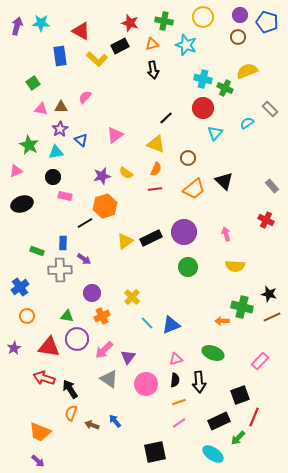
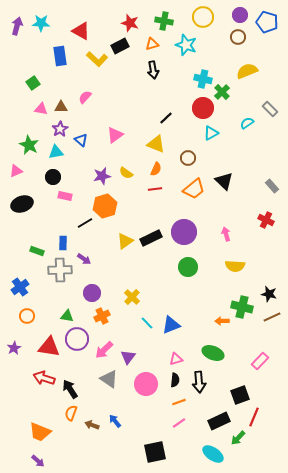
green cross at (225, 88): moved 3 px left, 4 px down; rotated 21 degrees clockwise
cyan triangle at (215, 133): moved 4 px left; rotated 21 degrees clockwise
